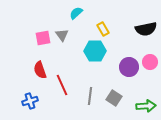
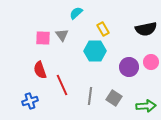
pink square: rotated 14 degrees clockwise
pink circle: moved 1 px right
